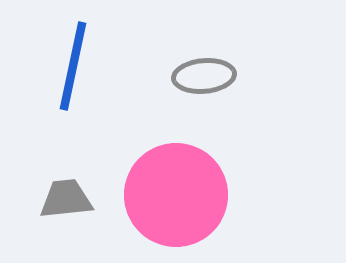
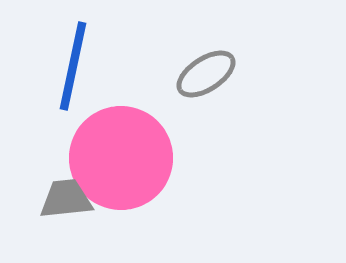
gray ellipse: moved 2 px right, 2 px up; rotated 28 degrees counterclockwise
pink circle: moved 55 px left, 37 px up
